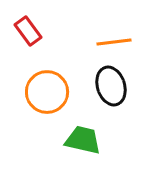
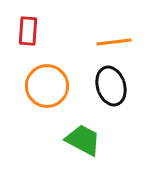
red rectangle: rotated 40 degrees clockwise
orange circle: moved 6 px up
green trapezoid: rotated 15 degrees clockwise
